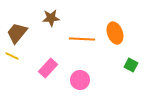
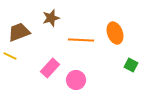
brown star: rotated 12 degrees counterclockwise
brown trapezoid: moved 2 px right, 1 px up; rotated 30 degrees clockwise
orange line: moved 1 px left, 1 px down
yellow line: moved 2 px left
pink rectangle: moved 2 px right
pink circle: moved 4 px left
